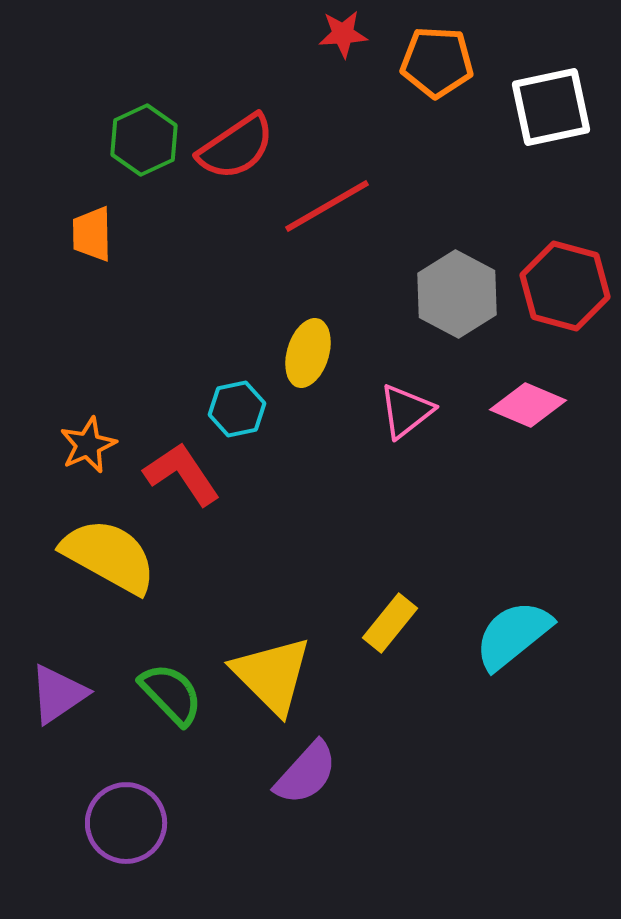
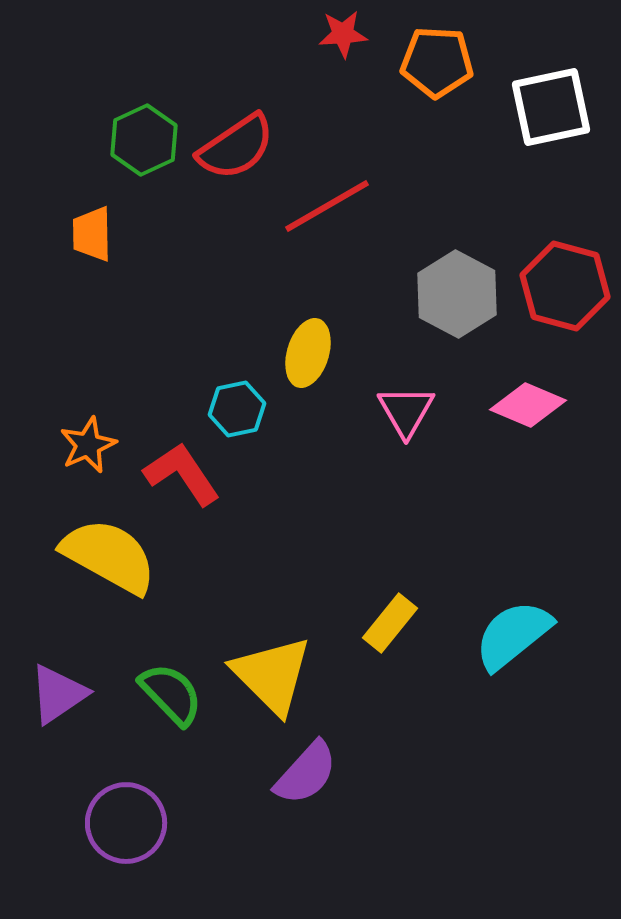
pink triangle: rotated 22 degrees counterclockwise
